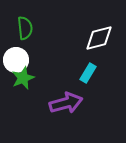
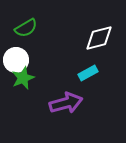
green semicircle: moved 1 px right; rotated 65 degrees clockwise
cyan rectangle: rotated 30 degrees clockwise
